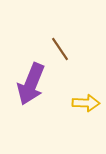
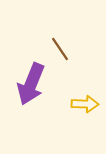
yellow arrow: moved 1 px left, 1 px down
